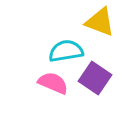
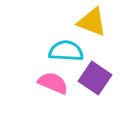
yellow triangle: moved 8 px left
cyan semicircle: rotated 12 degrees clockwise
